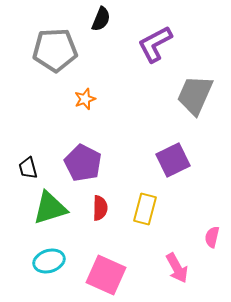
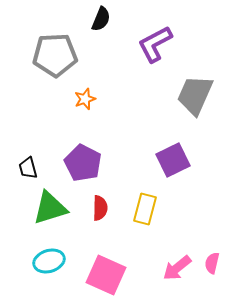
gray pentagon: moved 5 px down
pink semicircle: moved 26 px down
pink arrow: rotated 80 degrees clockwise
